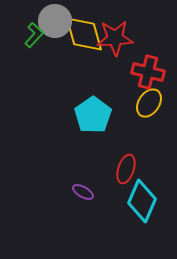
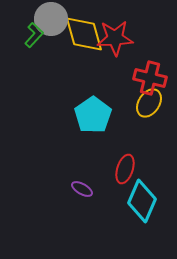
gray circle: moved 4 px left, 2 px up
red cross: moved 2 px right, 6 px down
red ellipse: moved 1 px left
purple ellipse: moved 1 px left, 3 px up
